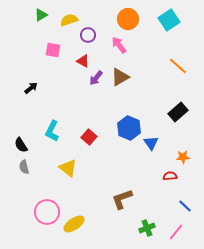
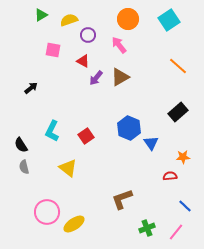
red square: moved 3 px left, 1 px up; rotated 14 degrees clockwise
